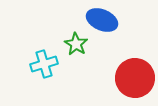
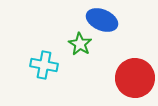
green star: moved 4 px right
cyan cross: moved 1 px down; rotated 28 degrees clockwise
